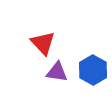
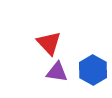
red triangle: moved 6 px right
